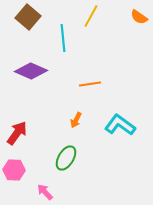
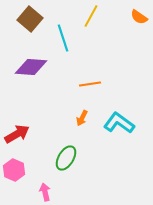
brown square: moved 2 px right, 2 px down
cyan line: rotated 12 degrees counterclockwise
purple diamond: moved 4 px up; rotated 20 degrees counterclockwise
orange arrow: moved 6 px right, 2 px up
cyan L-shape: moved 1 px left, 2 px up
red arrow: moved 1 px down; rotated 25 degrees clockwise
pink hexagon: rotated 20 degrees clockwise
pink arrow: rotated 30 degrees clockwise
